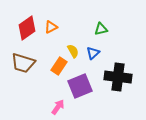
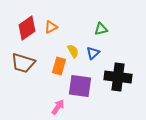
orange rectangle: rotated 18 degrees counterclockwise
purple square: rotated 30 degrees clockwise
